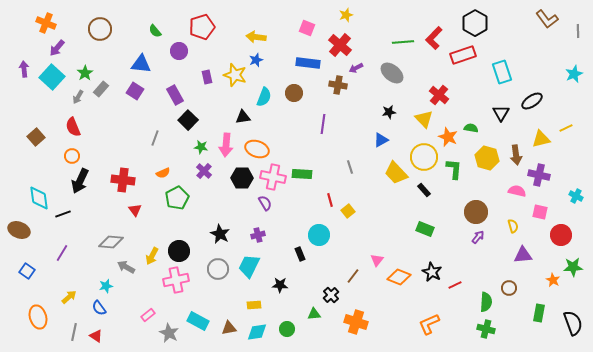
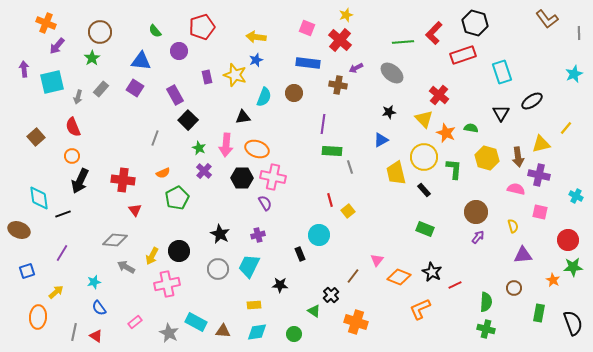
black hexagon at (475, 23): rotated 15 degrees counterclockwise
brown circle at (100, 29): moved 3 px down
gray line at (578, 31): moved 1 px right, 2 px down
red L-shape at (434, 38): moved 5 px up
red cross at (340, 45): moved 5 px up
purple arrow at (57, 48): moved 2 px up
blue triangle at (141, 64): moved 3 px up
green star at (85, 73): moved 7 px right, 15 px up
cyan square at (52, 77): moved 5 px down; rotated 35 degrees clockwise
purple square at (135, 91): moved 3 px up
gray arrow at (78, 97): rotated 16 degrees counterclockwise
yellow line at (566, 128): rotated 24 degrees counterclockwise
orange star at (448, 137): moved 2 px left, 4 px up
yellow triangle at (541, 139): moved 5 px down
green star at (201, 147): moved 2 px left, 1 px down; rotated 16 degrees clockwise
brown arrow at (516, 155): moved 2 px right, 2 px down
yellow trapezoid at (396, 173): rotated 30 degrees clockwise
green rectangle at (302, 174): moved 30 px right, 23 px up
pink semicircle at (517, 191): moved 1 px left, 2 px up
red circle at (561, 235): moved 7 px right, 5 px down
gray diamond at (111, 242): moved 4 px right, 2 px up
blue square at (27, 271): rotated 35 degrees clockwise
pink cross at (176, 280): moved 9 px left, 4 px down
cyan star at (106, 286): moved 12 px left, 4 px up
brown circle at (509, 288): moved 5 px right
yellow arrow at (69, 297): moved 13 px left, 5 px up
green triangle at (314, 314): moved 3 px up; rotated 40 degrees clockwise
pink rectangle at (148, 315): moved 13 px left, 7 px down
orange ellipse at (38, 317): rotated 20 degrees clockwise
cyan rectangle at (198, 321): moved 2 px left, 1 px down
orange L-shape at (429, 324): moved 9 px left, 15 px up
brown triangle at (229, 328): moved 6 px left, 3 px down; rotated 14 degrees clockwise
green circle at (287, 329): moved 7 px right, 5 px down
